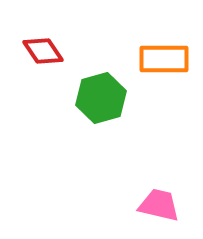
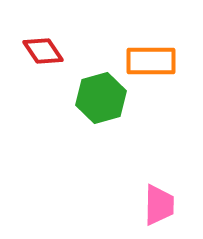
orange rectangle: moved 13 px left, 2 px down
pink trapezoid: rotated 78 degrees clockwise
